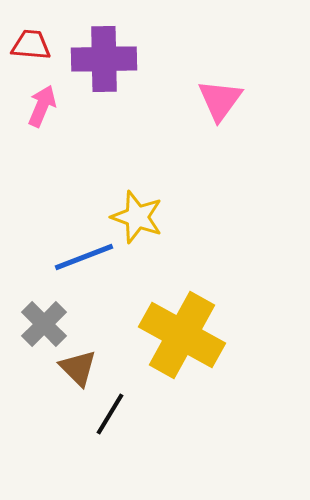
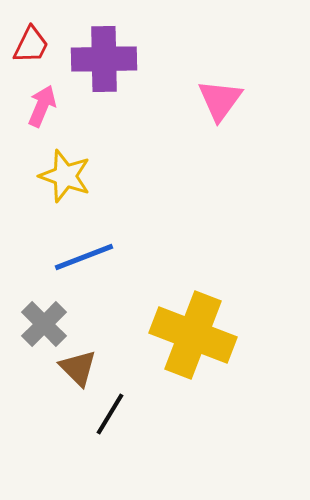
red trapezoid: rotated 111 degrees clockwise
yellow star: moved 72 px left, 41 px up
yellow cross: moved 11 px right; rotated 8 degrees counterclockwise
